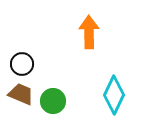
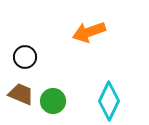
orange arrow: rotated 108 degrees counterclockwise
black circle: moved 3 px right, 7 px up
cyan diamond: moved 5 px left, 6 px down
